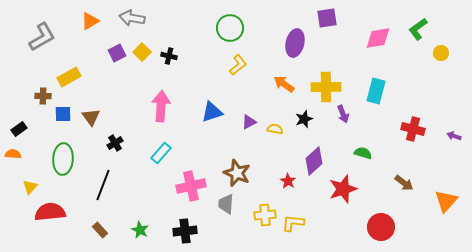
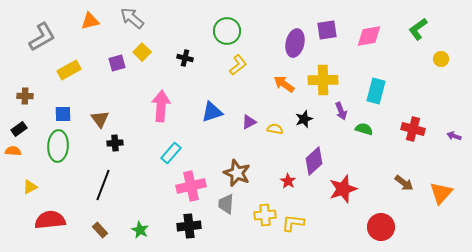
gray arrow at (132, 18): rotated 30 degrees clockwise
purple square at (327, 18): moved 12 px down
orange triangle at (90, 21): rotated 18 degrees clockwise
green circle at (230, 28): moved 3 px left, 3 px down
pink diamond at (378, 38): moved 9 px left, 2 px up
purple square at (117, 53): moved 10 px down; rotated 12 degrees clockwise
yellow circle at (441, 53): moved 6 px down
black cross at (169, 56): moved 16 px right, 2 px down
yellow rectangle at (69, 77): moved 7 px up
yellow cross at (326, 87): moved 3 px left, 7 px up
brown cross at (43, 96): moved 18 px left
purple arrow at (343, 114): moved 2 px left, 3 px up
brown triangle at (91, 117): moved 9 px right, 2 px down
black cross at (115, 143): rotated 28 degrees clockwise
cyan rectangle at (161, 153): moved 10 px right
green semicircle at (363, 153): moved 1 px right, 24 px up
orange semicircle at (13, 154): moved 3 px up
green ellipse at (63, 159): moved 5 px left, 13 px up
yellow triangle at (30, 187): rotated 21 degrees clockwise
orange triangle at (446, 201): moved 5 px left, 8 px up
red semicircle at (50, 212): moved 8 px down
black cross at (185, 231): moved 4 px right, 5 px up
